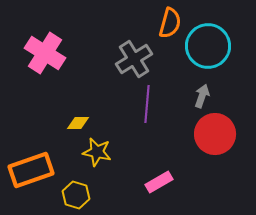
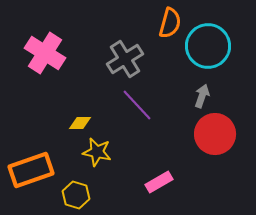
gray cross: moved 9 px left
purple line: moved 10 px left, 1 px down; rotated 48 degrees counterclockwise
yellow diamond: moved 2 px right
